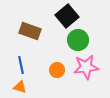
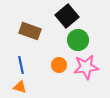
orange circle: moved 2 px right, 5 px up
